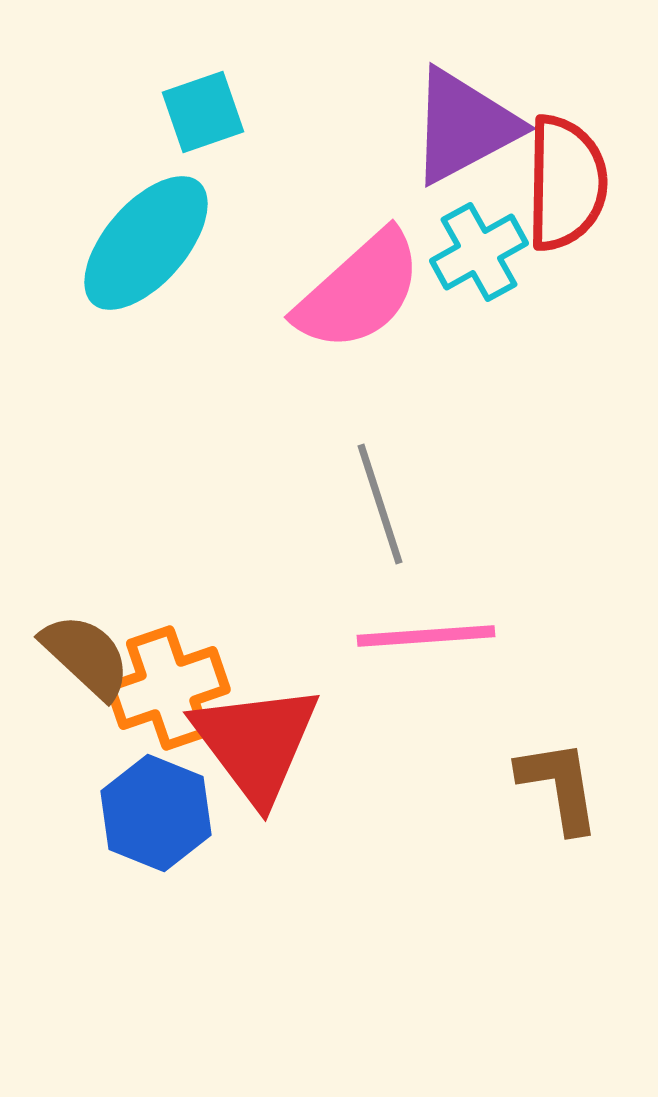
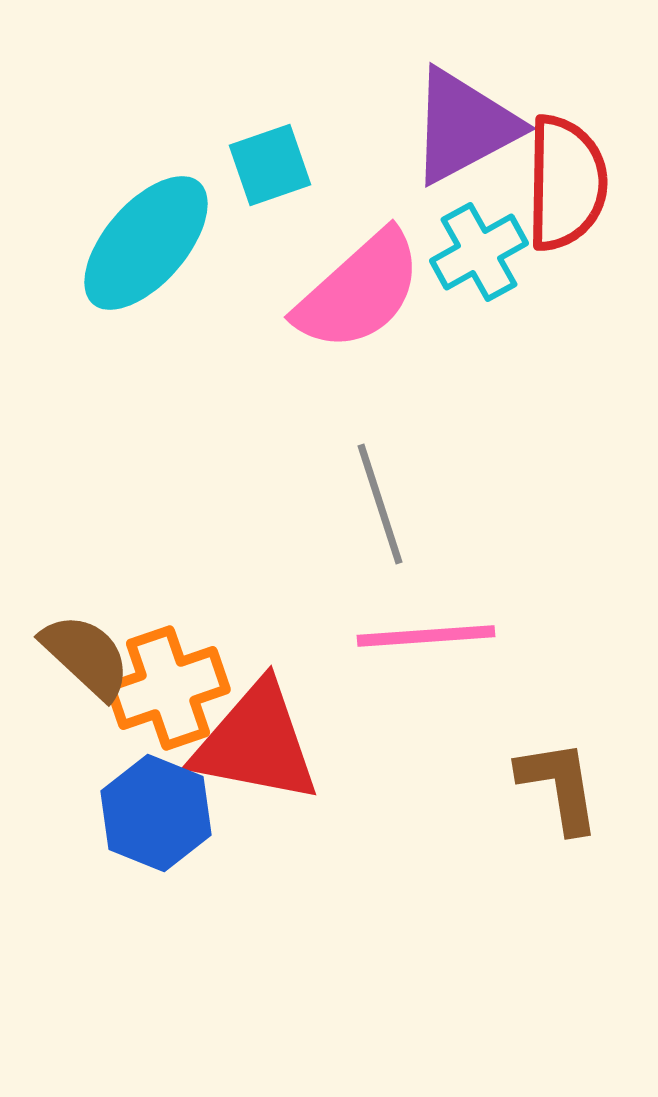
cyan square: moved 67 px right, 53 px down
red triangle: rotated 42 degrees counterclockwise
